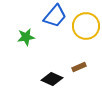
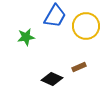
blue trapezoid: rotated 10 degrees counterclockwise
